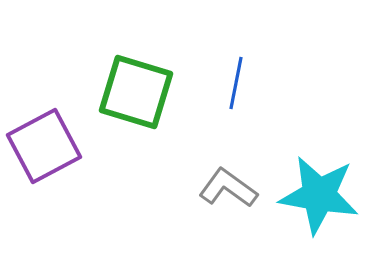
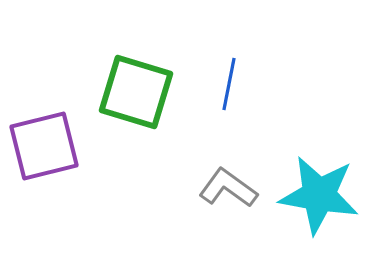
blue line: moved 7 px left, 1 px down
purple square: rotated 14 degrees clockwise
